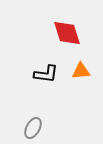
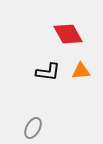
red diamond: moved 1 px right, 1 px down; rotated 12 degrees counterclockwise
black L-shape: moved 2 px right, 2 px up
